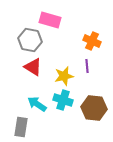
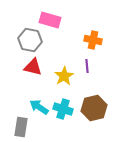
orange cross: moved 1 px right, 1 px up; rotated 12 degrees counterclockwise
red triangle: rotated 18 degrees counterclockwise
yellow star: rotated 18 degrees counterclockwise
cyan cross: moved 9 px down
cyan arrow: moved 2 px right, 3 px down
brown hexagon: rotated 20 degrees counterclockwise
